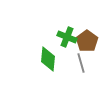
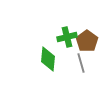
green cross: rotated 36 degrees counterclockwise
